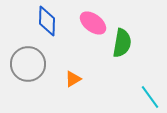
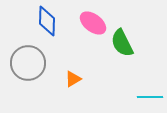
green semicircle: rotated 144 degrees clockwise
gray circle: moved 1 px up
cyan line: rotated 55 degrees counterclockwise
